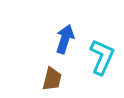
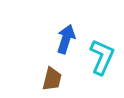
blue arrow: moved 1 px right
